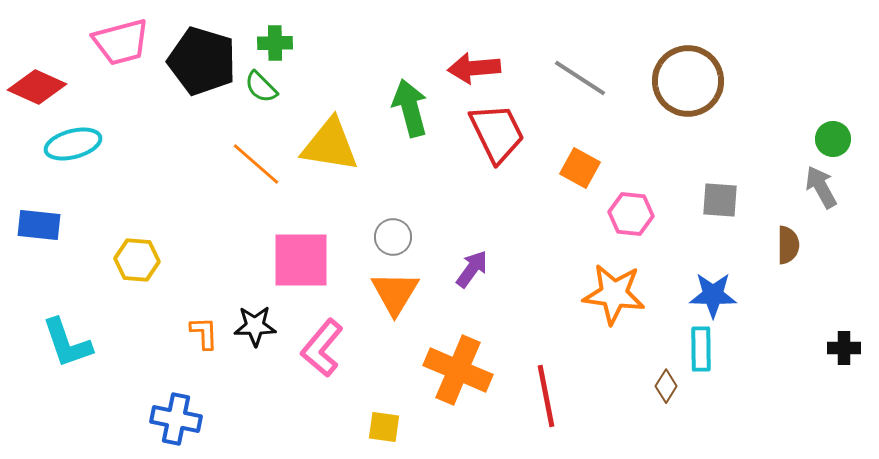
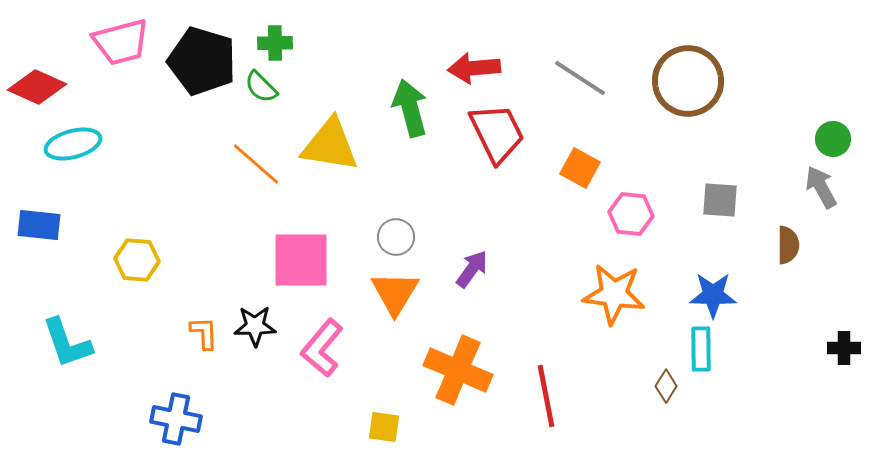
gray circle: moved 3 px right
